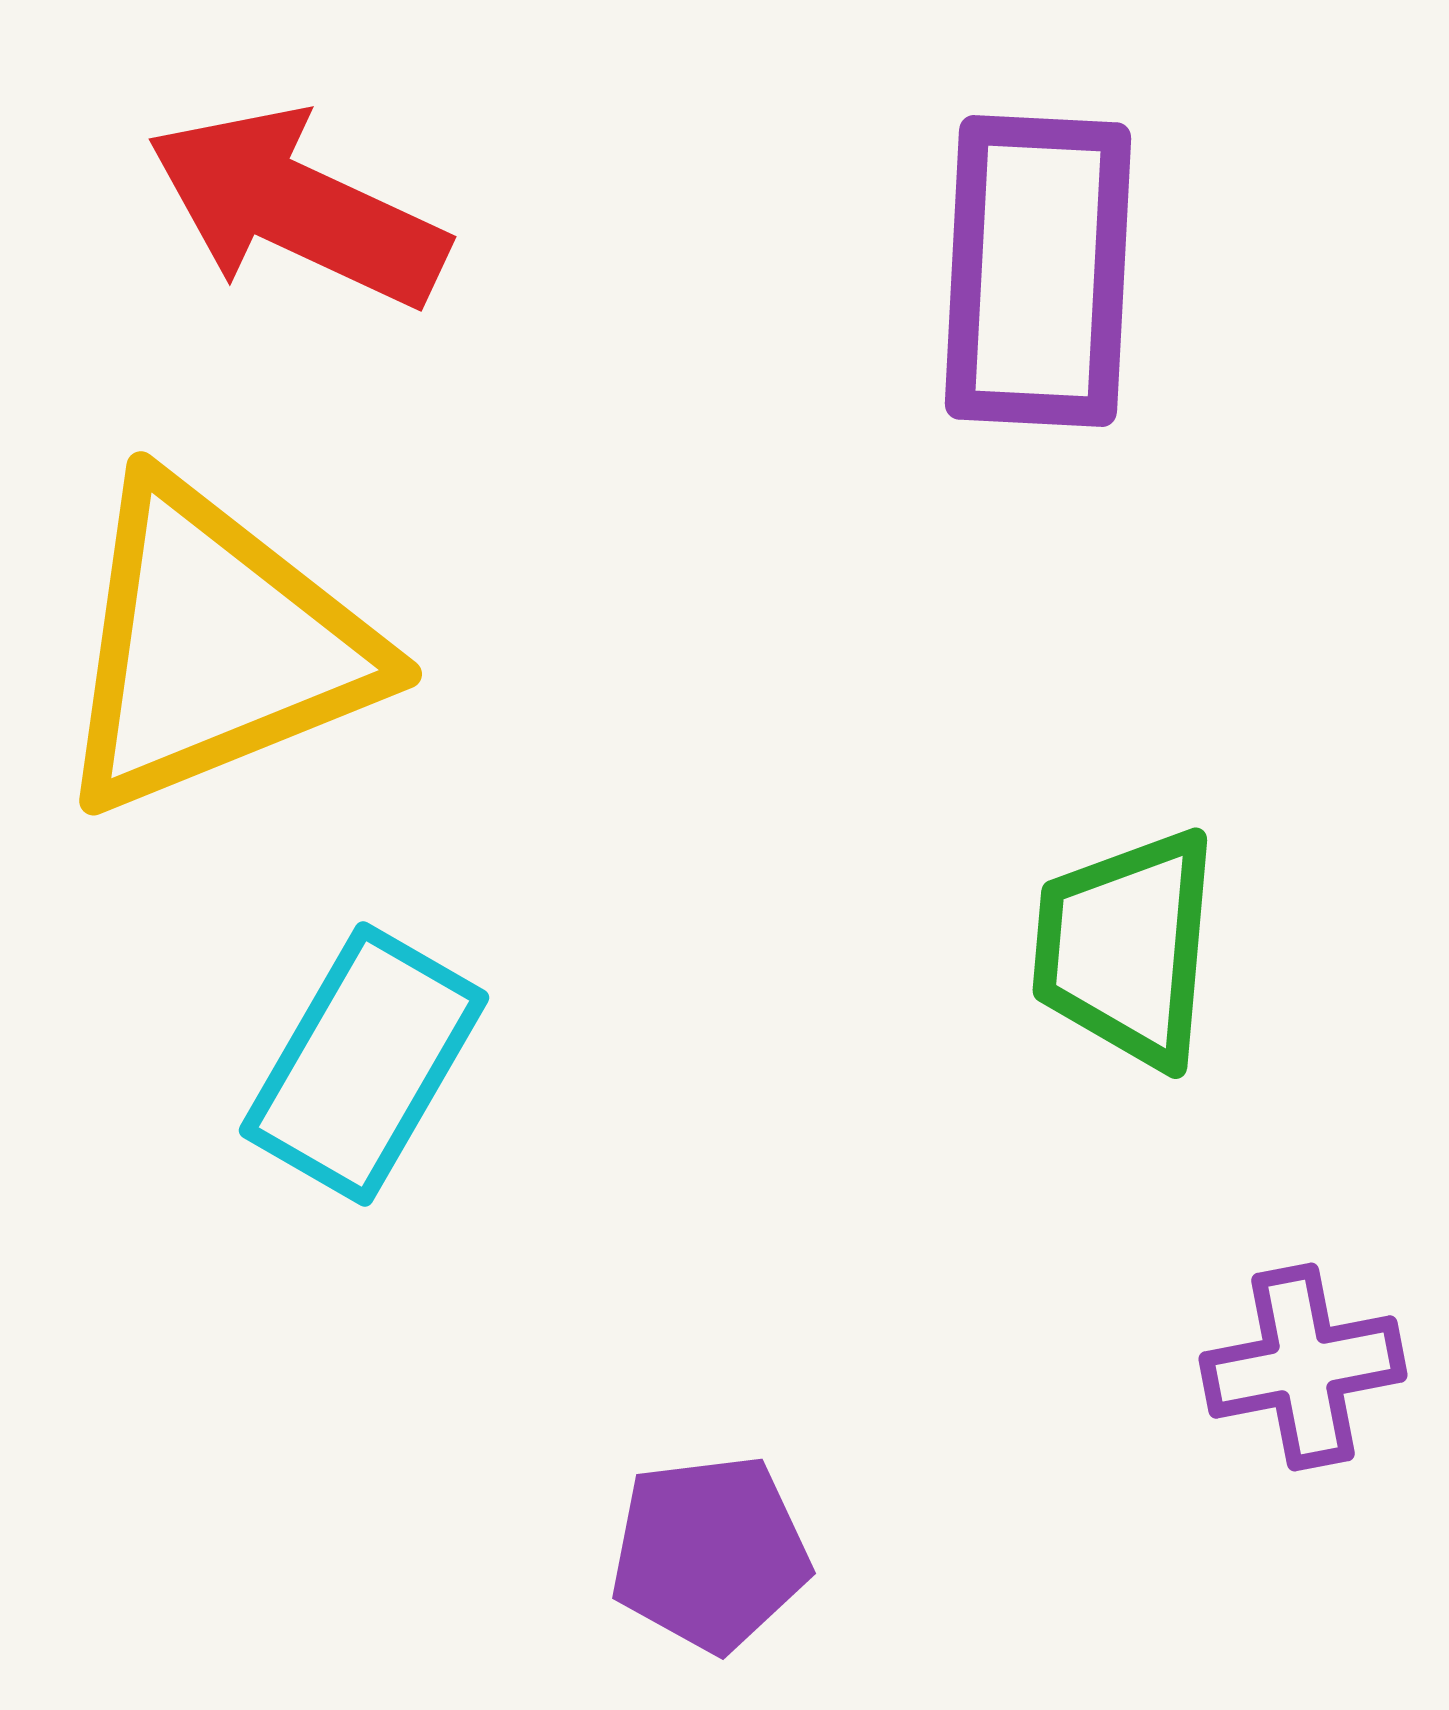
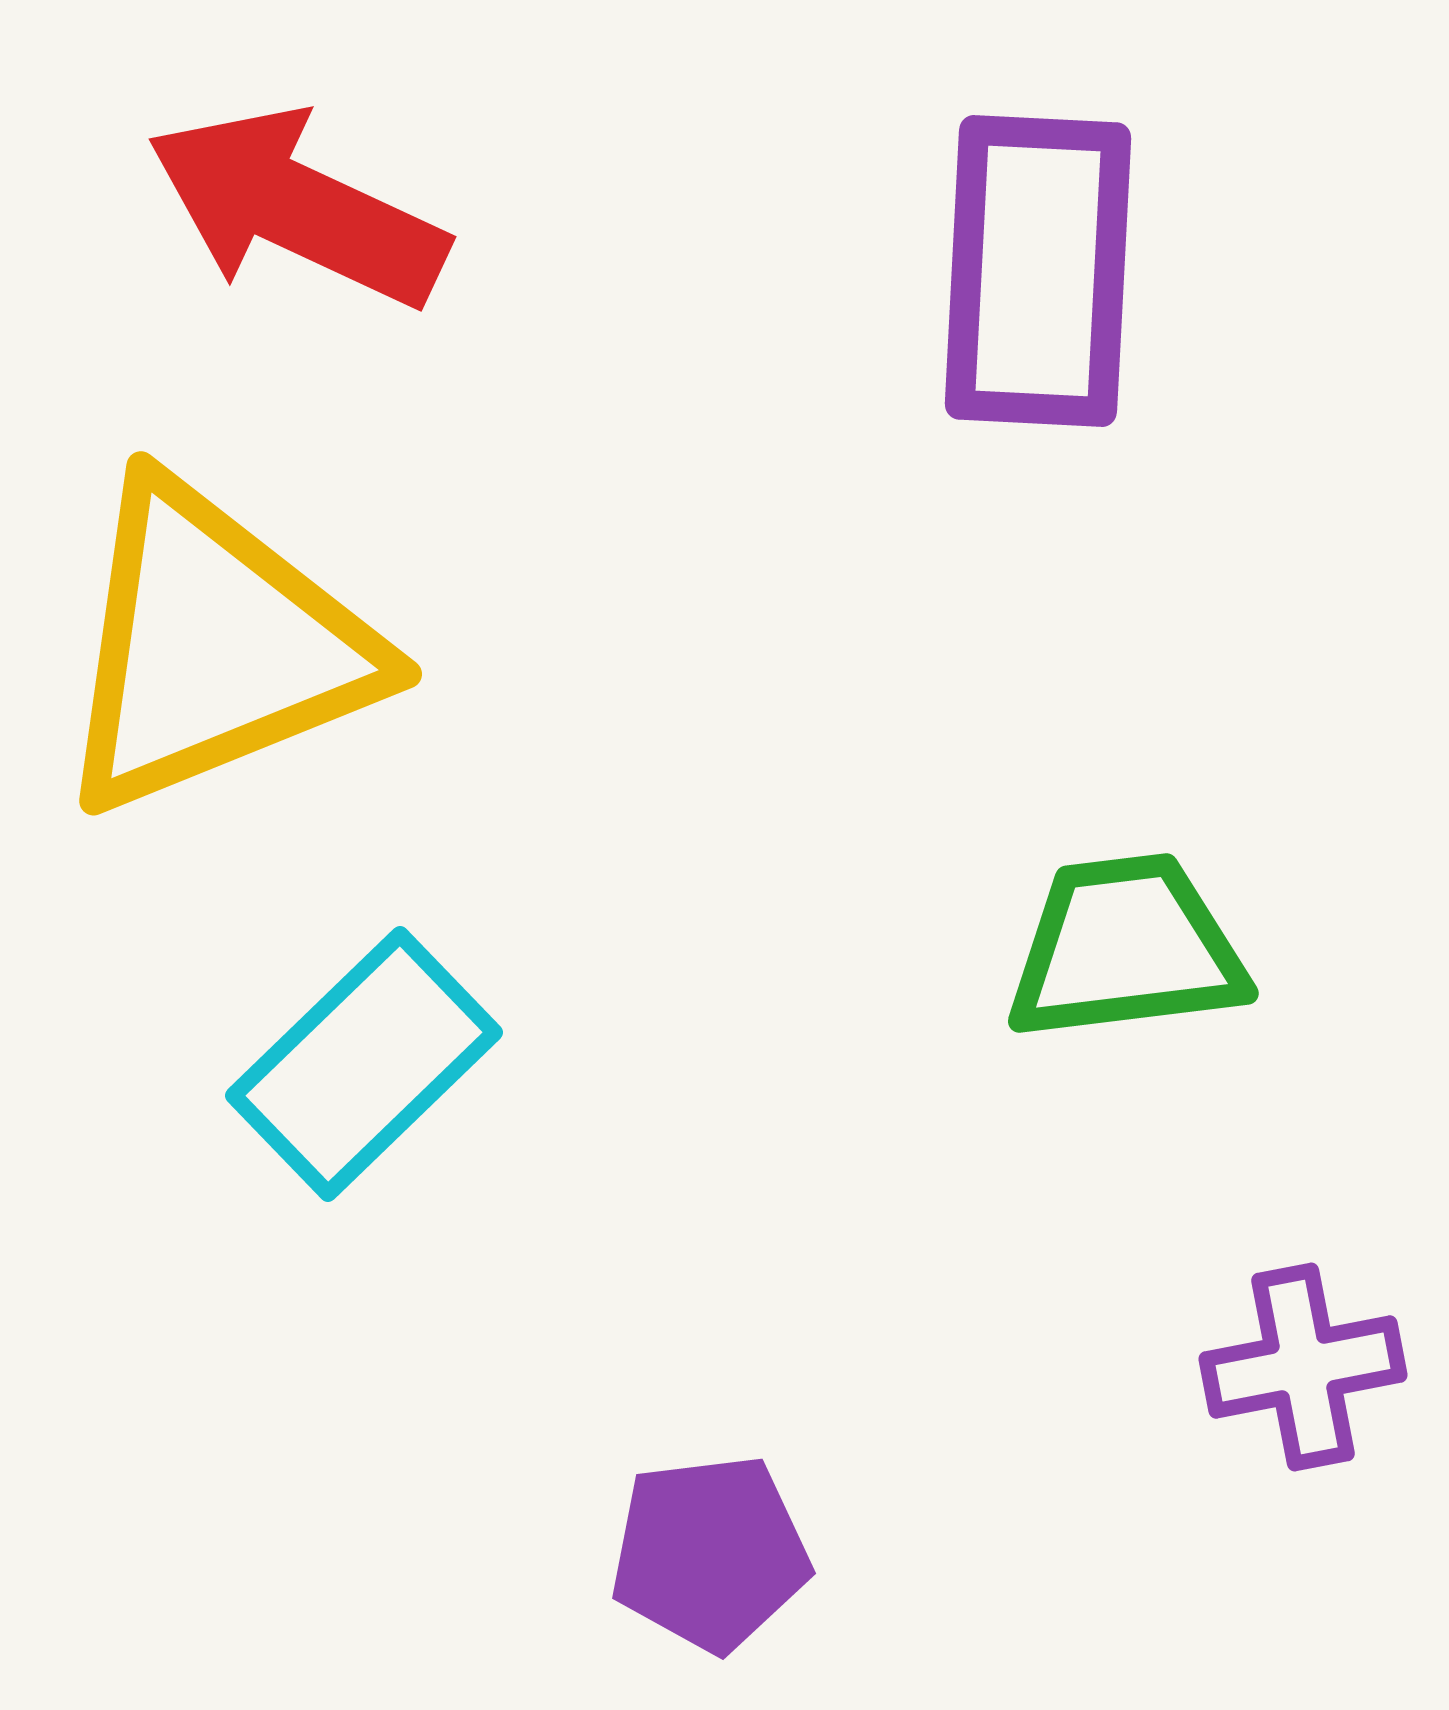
green trapezoid: rotated 78 degrees clockwise
cyan rectangle: rotated 16 degrees clockwise
